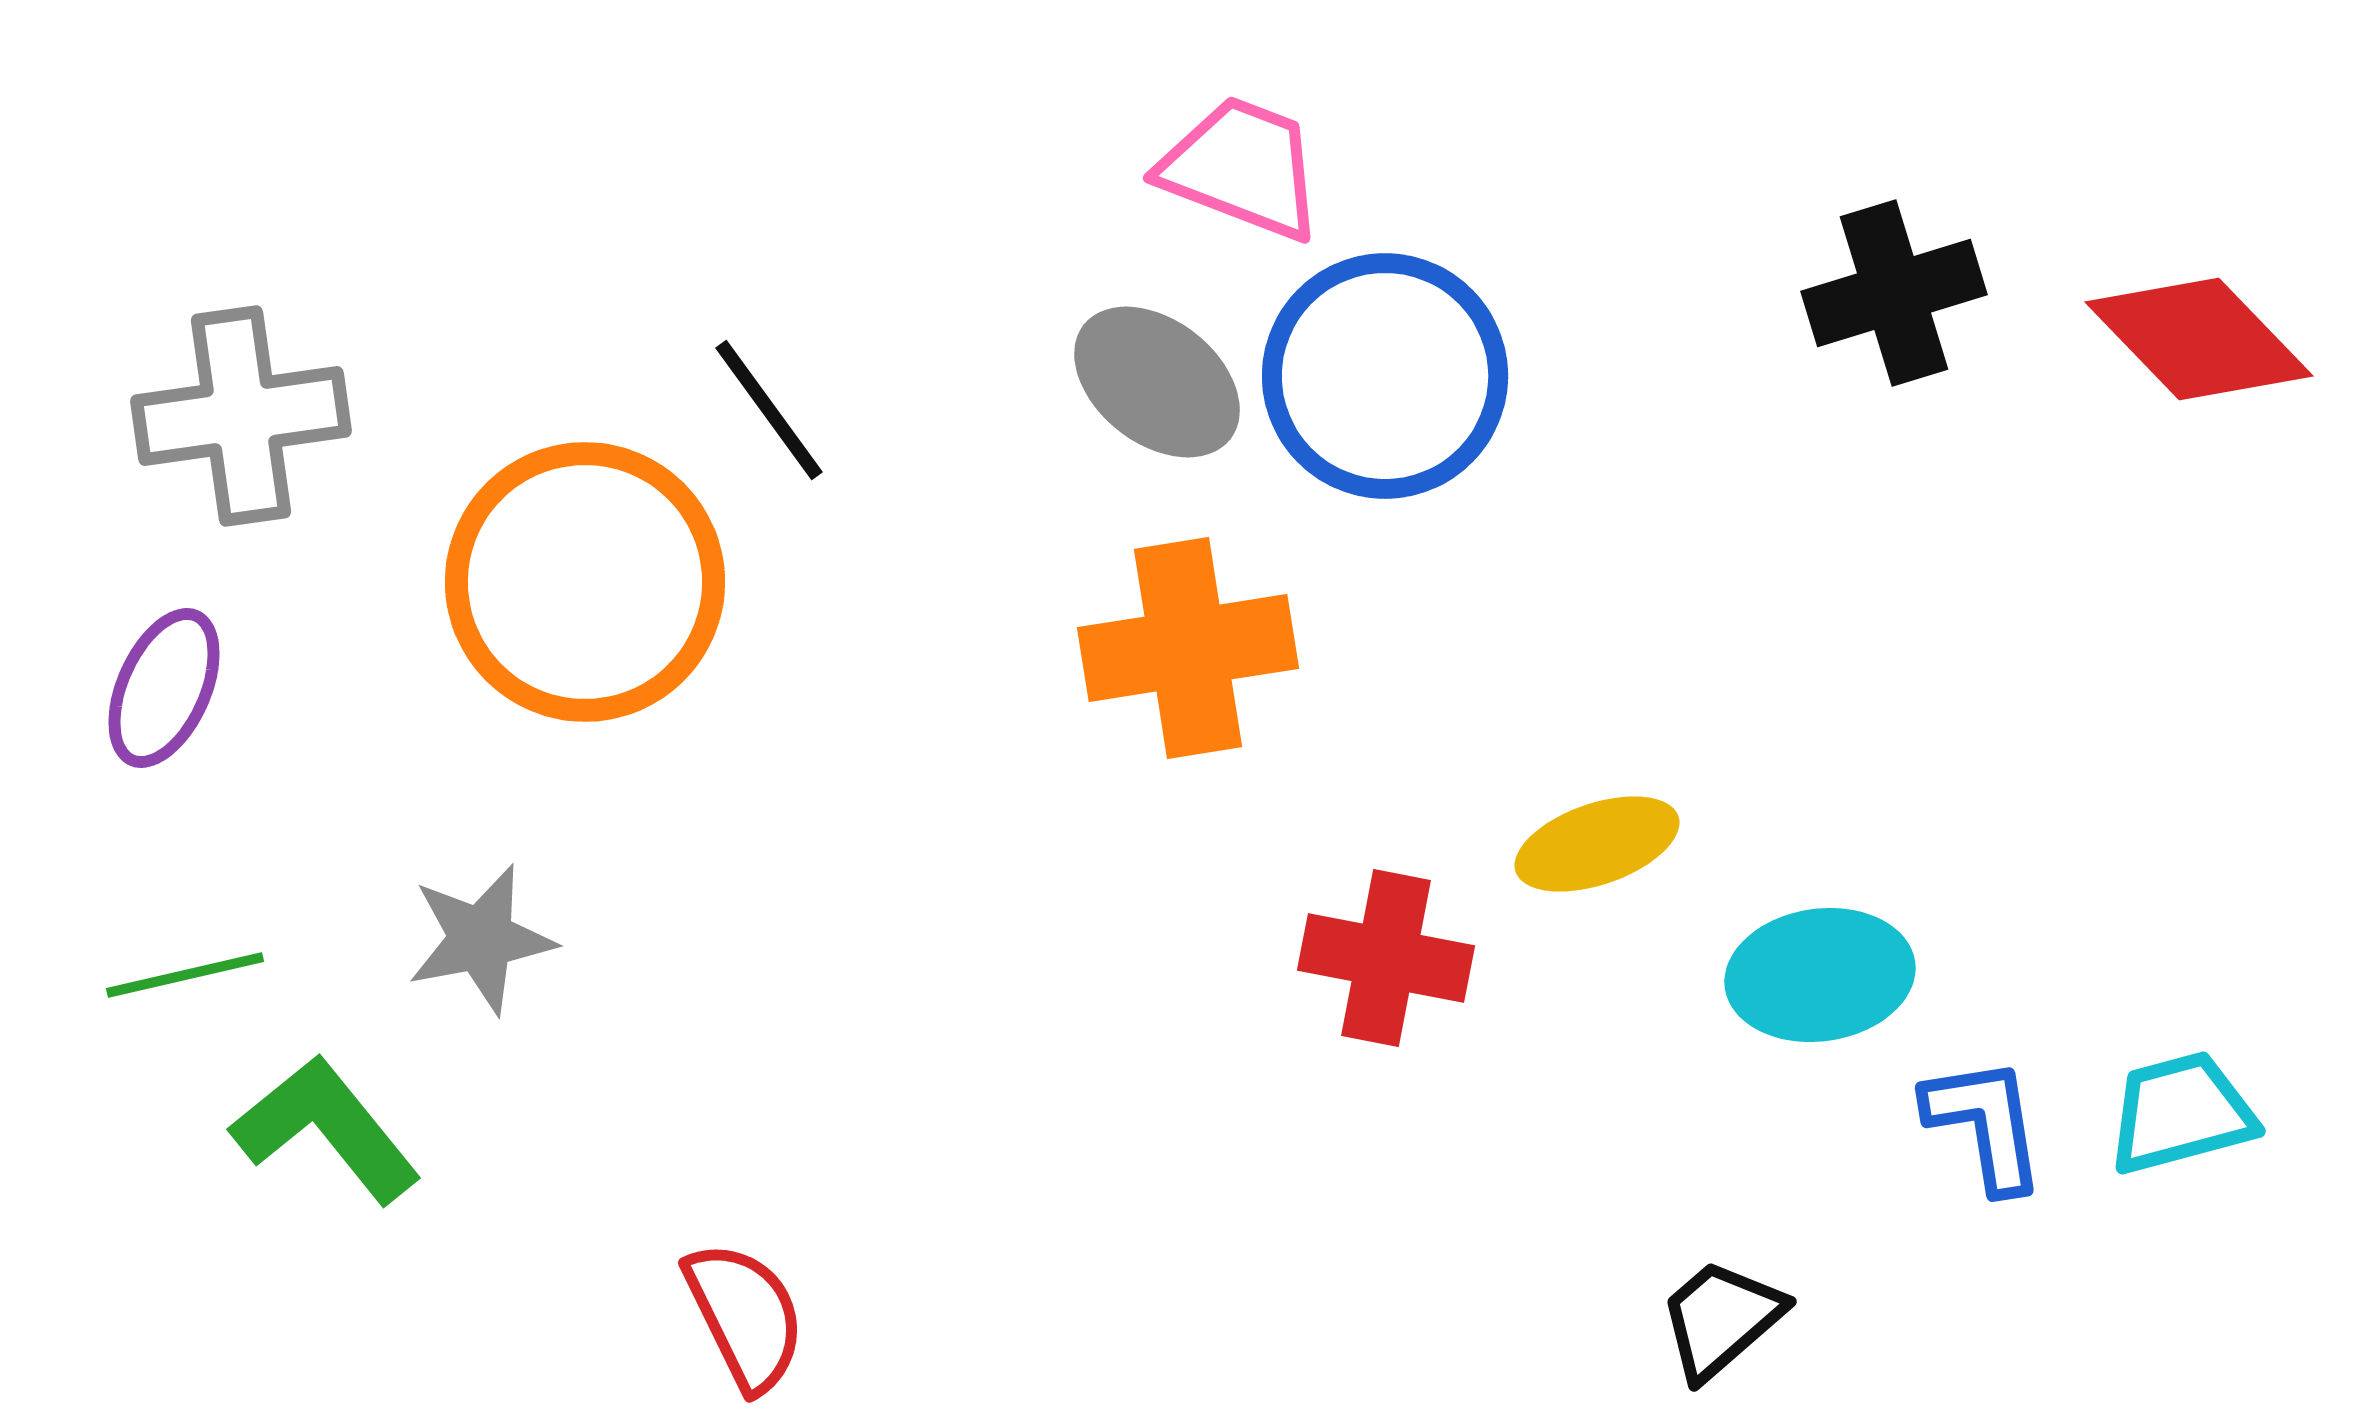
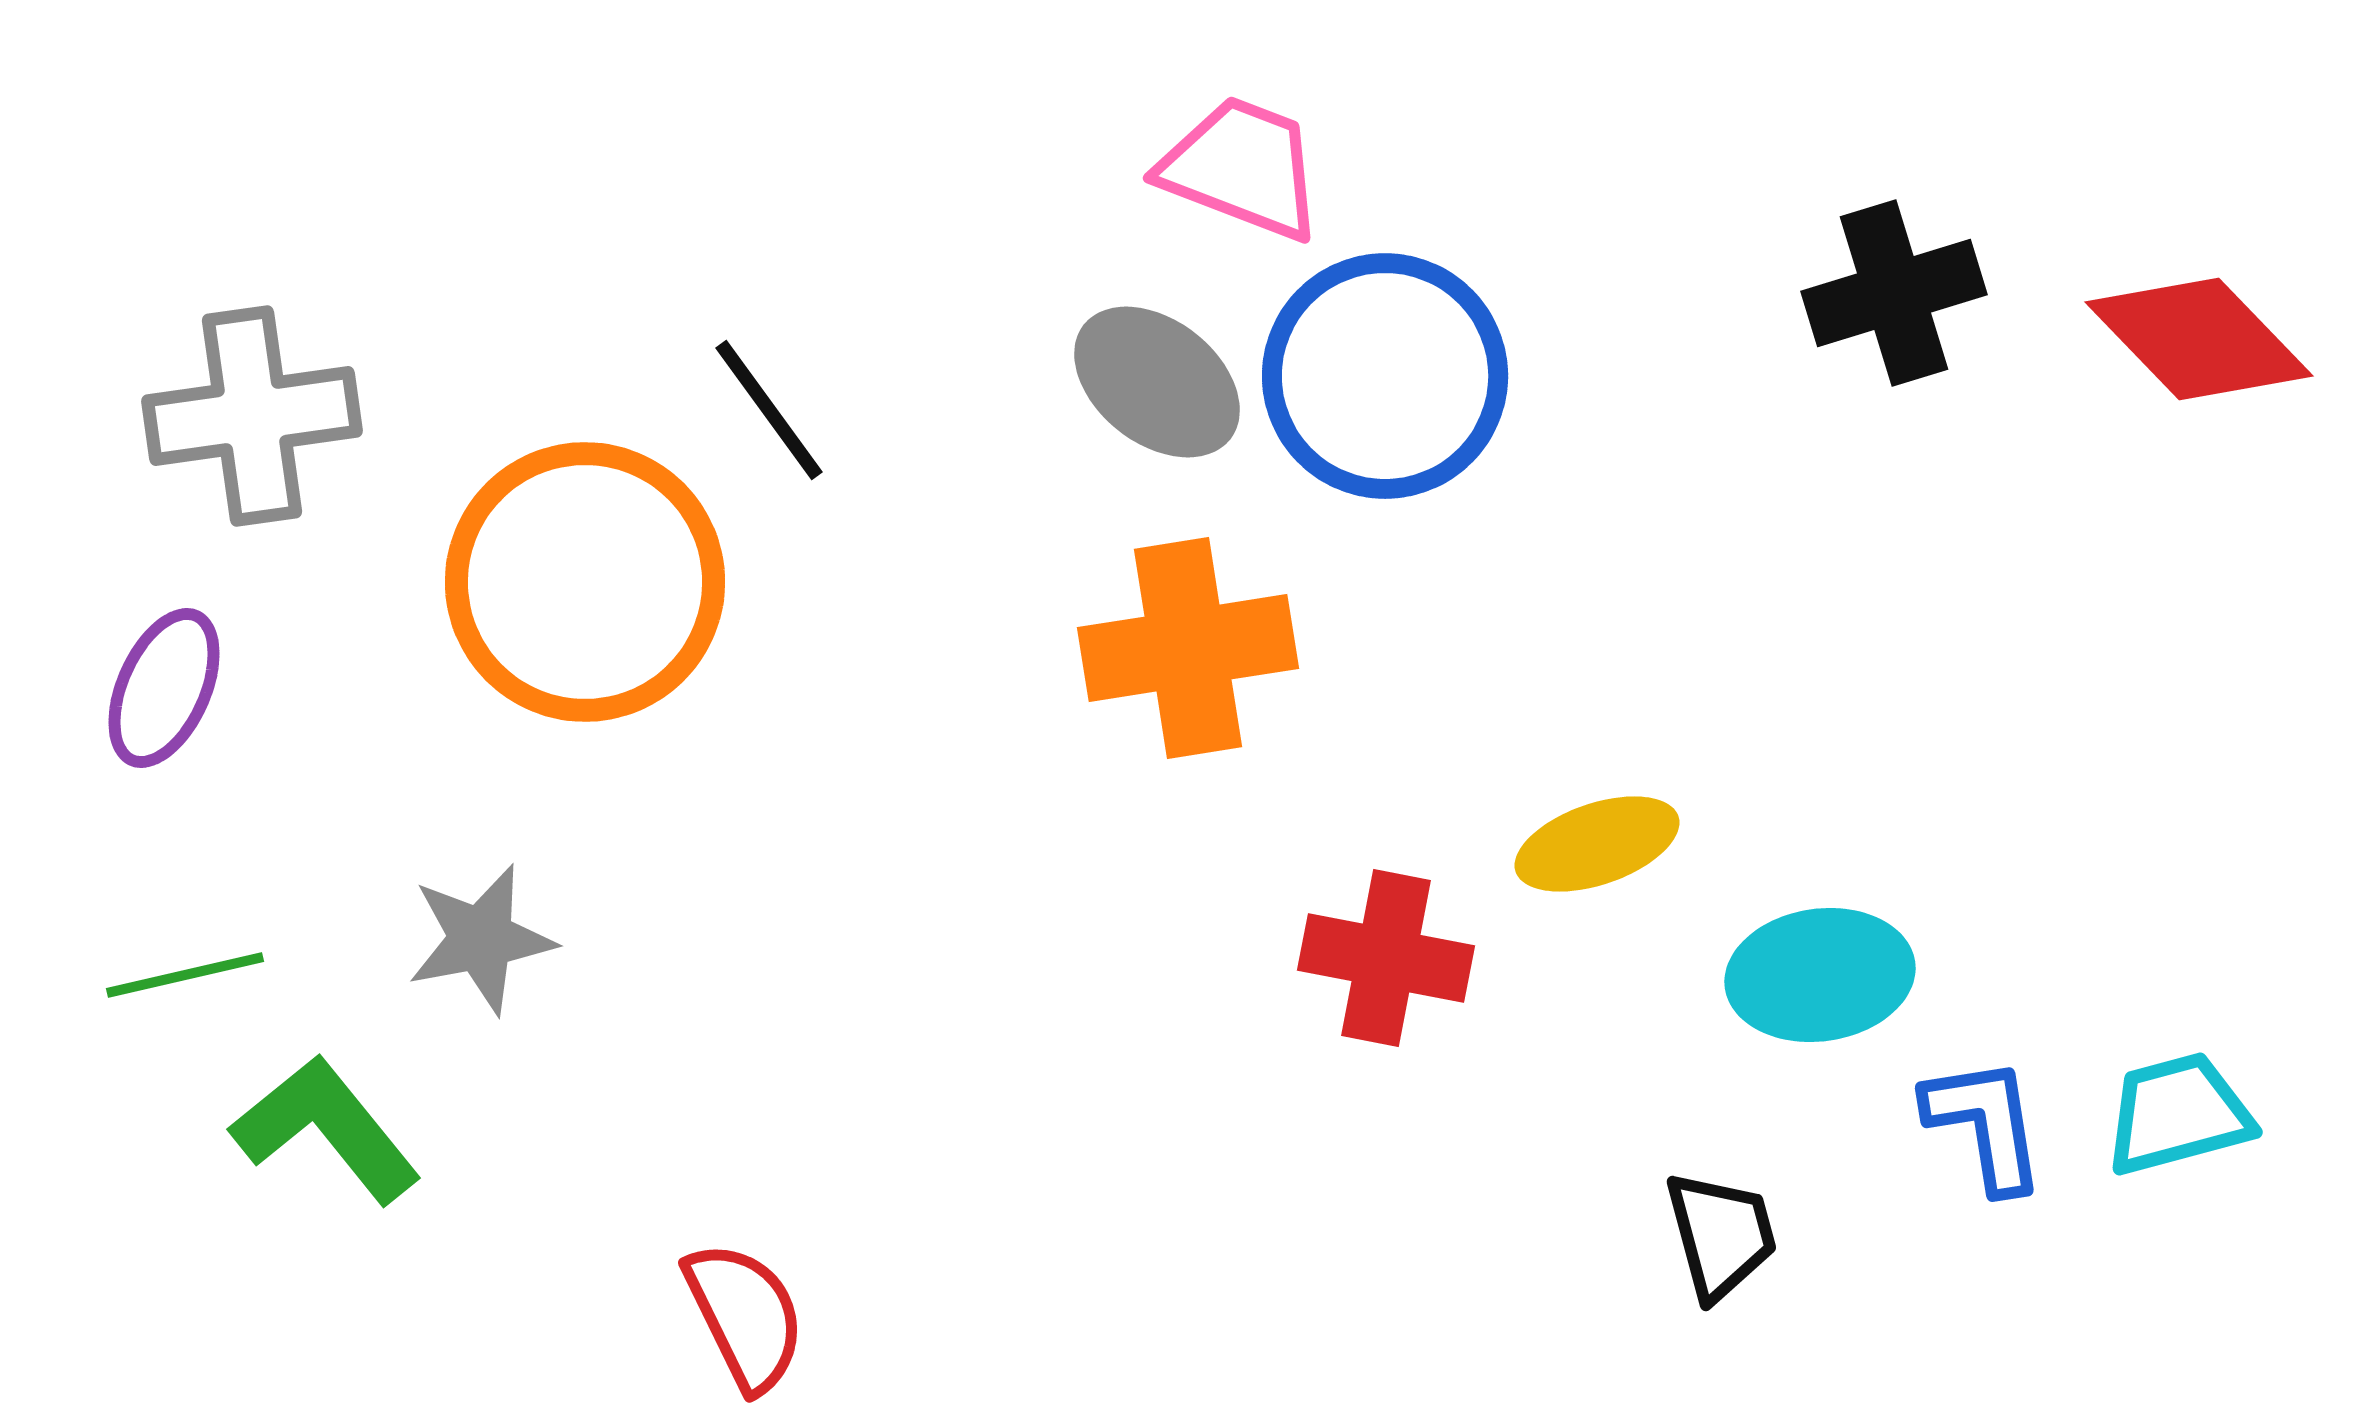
gray cross: moved 11 px right
cyan trapezoid: moved 3 px left, 1 px down
black trapezoid: moved 84 px up; rotated 116 degrees clockwise
